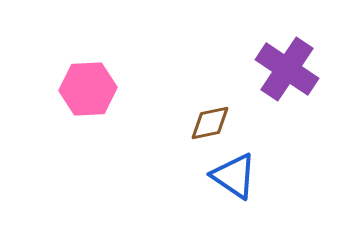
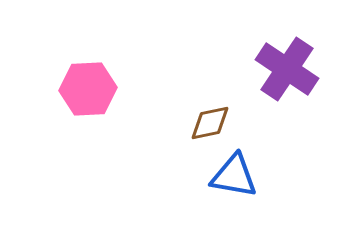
blue triangle: rotated 24 degrees counterclockwise
